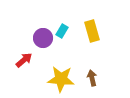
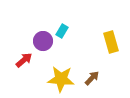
yellow rectangle: moved 19 px right, 11 px down
purple circle: moved 3 px down
brown arrow: rotated 56 degrees clockwise
